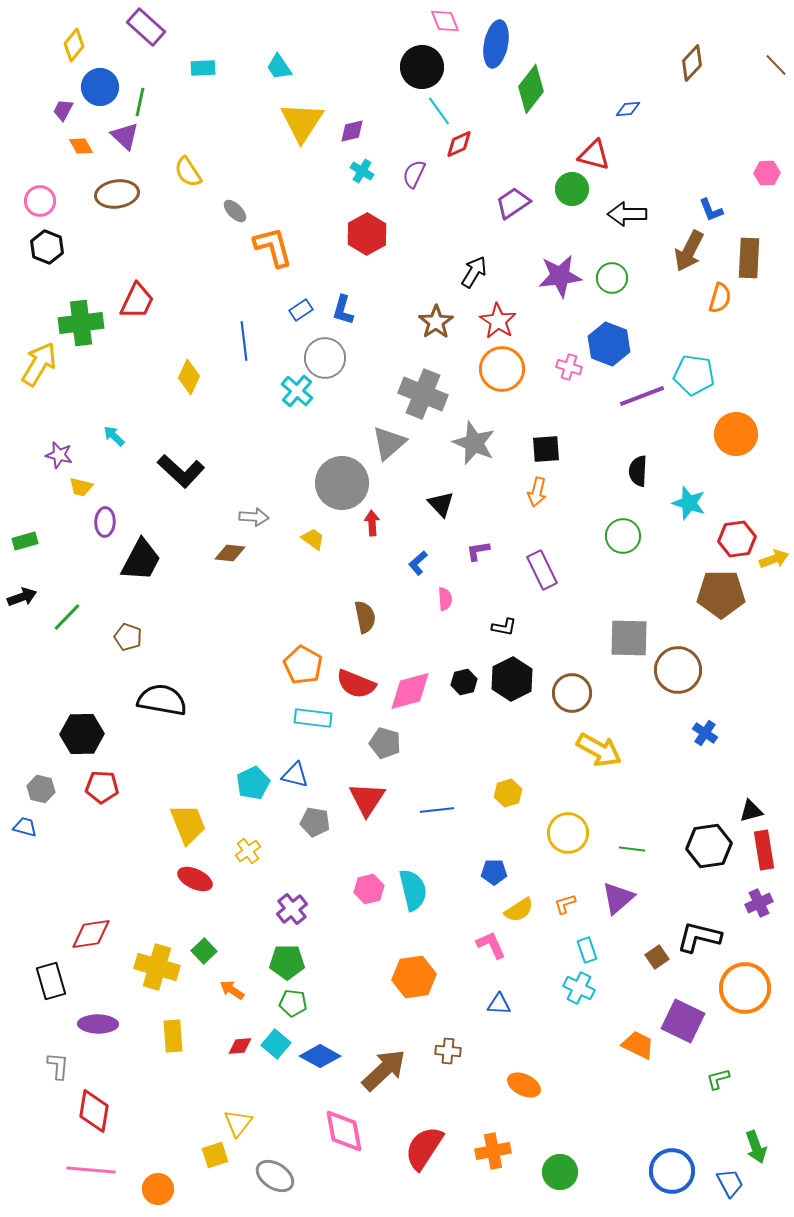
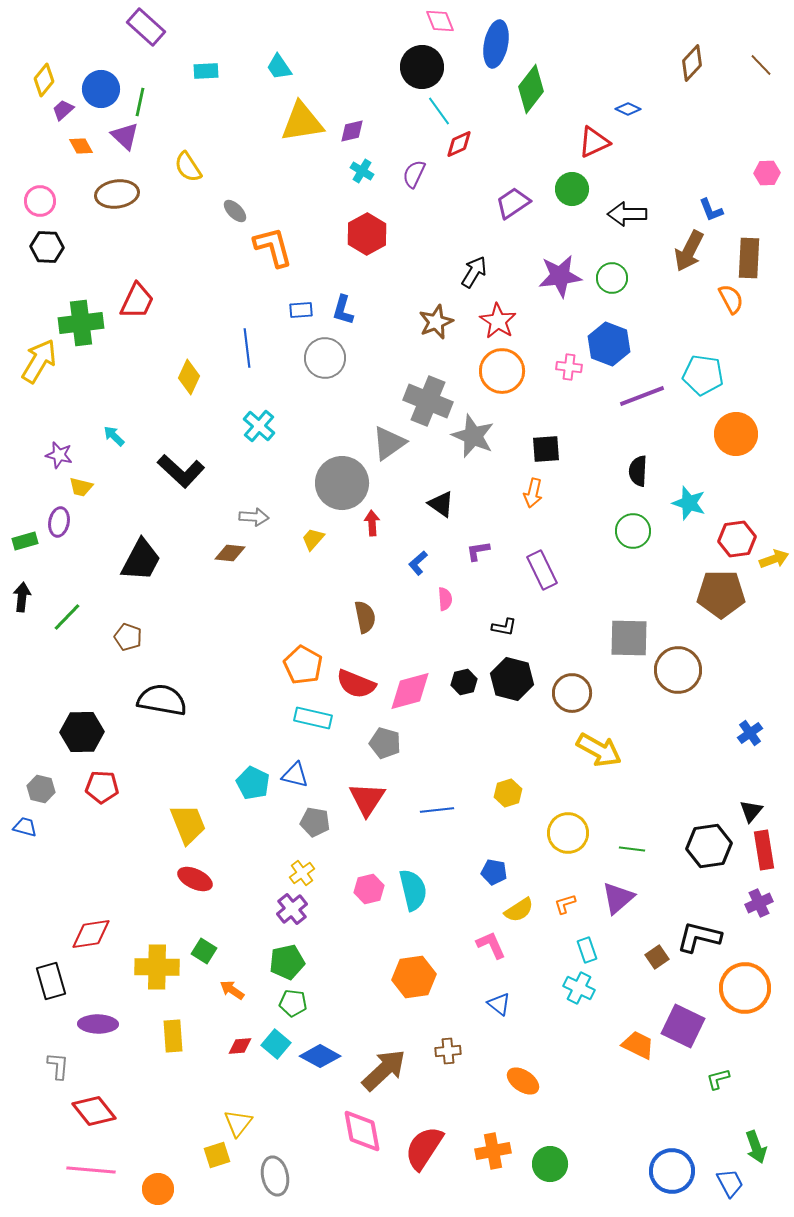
pink diamond at (445, 21): moved 5 px left
yellow diamond at (74, 45): moved 30 px left, 35 px down
brown line at (776, 65): moved 15 px left
cyan rectangle at (203, 68): moved 3 px right, 3 px down
blue circle at (100, 87): moved 1 px right, 2 px down
blue diamond at (628, 109): rotated 30 degrees clockwise
purple trapezoid at (63, 110): rotated 20 degrees clockwise
yellow triangle at (302, 122): rotated 48 degrees clockwise
red triangle at (594, 155): moved 13 px up; rotated 40 degrees counterclockwise
yellow semicircle at (188, 172): moved 5 px up
black hexagon at (47, 247): rotated 20 degrees counterclockwise
orange semicircle at (720, 298): moved 11 px right, 1 px down; rotated 44 degrees counterclockwise
blue rectangle at (301, 310): rotated 30 degrees clockwise
brown star at (436, 322): rotated 12 degrees clockwise
blue line at (244, 341): moved 3 px right, 7 px down
yellow arrow at (39, 364): moved 3 px up
pink cross at (569, 367): rotated 10 degrees counterclockwise
orange circle at (502, 369): moved 2 px down
cyan pentagon at (694, 375): moved 9 px right
cyan cross at (297, 391): moved 38 px left, 35 px down
gray cross at (423, 394): moved 5 px right, 7 px down
gray triangle at (389, 443): rotated 6 degrees clockwise
gray star at (474, 443): moved 1 px left, 7 px up
orange arrow at (537, 492): moved 4 px left, 1 px down
black triangle at (441, 504): rotated 12 degrees counterclockwise
purple ellipse at (105, 522): moved 46 px left; rotated 8 degrees clockwise
green circle at (623, 536): moved 10 px right, 5 px up
yellow trapezoid at (313, 539): rotated 85 degrees counterclockwise
black arrow at (22, 597): rotated 64 degrees counterclockwise
black hexagon at (512, 679): rotated 18 degrees counterclockwise
cyan rectangle at (313, 718): rotated 6 degrees clockwise
blue cross at (705, 733): moved 45 px right; rotated 20 degrees clockwise
black hexagon at (82, 734): moved 2 px up
cyan pentagon at (253, 783): rotated 20 degrees counterclockwise
black triangle at (751, 811): rotated 35 degrees counterclockwise
yellow cross at (248, 851): moved 54 px right, 22 px down
blue pentagon at (494, 872): rotated 10 degrees clockwise
green square at (204, 951): rotated 15 degrees counterclockwise
green pentagon at (287, 962): rotated 12 degrees counterclockwise
yellow cross at (157, 967): rotated 15 degrees counterclockwise
blue triangle at (499, 1004): rotated 35 degrees clockwise
purple square at (683, 1021): moved 5 px down
brown cross at (448, 1051): rotated 10 degrees counterclockwise
orange ellipse at (524, 1085): moved 1 px left, 4 px up; rotated 8 degrees clockwise
red diamond at (94, 1111): rotated 48 degrees counterclockwise
pink diamond at (344, 1131): moved 18 px right
yellow square at (215, 1155): moved 2 px right
green circle at (560, 1172): moved 10 px left, 8 px up
gray ellipse at (275, 1176): rotated 45 degrees clockwise
